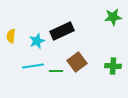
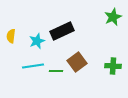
green star: rotated 18 degrees counterclockwise
